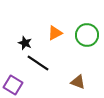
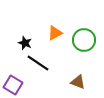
green circle: moved 3 px left, 5 px down
